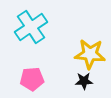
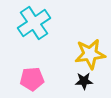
cyan cross: moved 3 px right, 4 px up
yellow star: rotated 12 degrees counterclockwise
